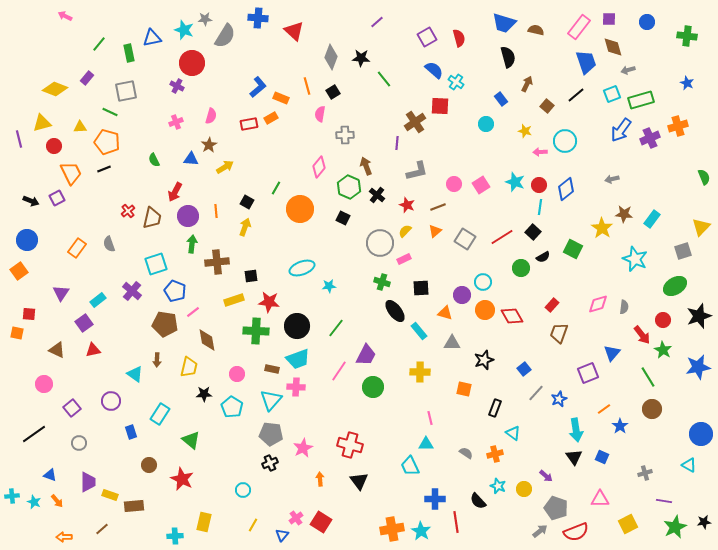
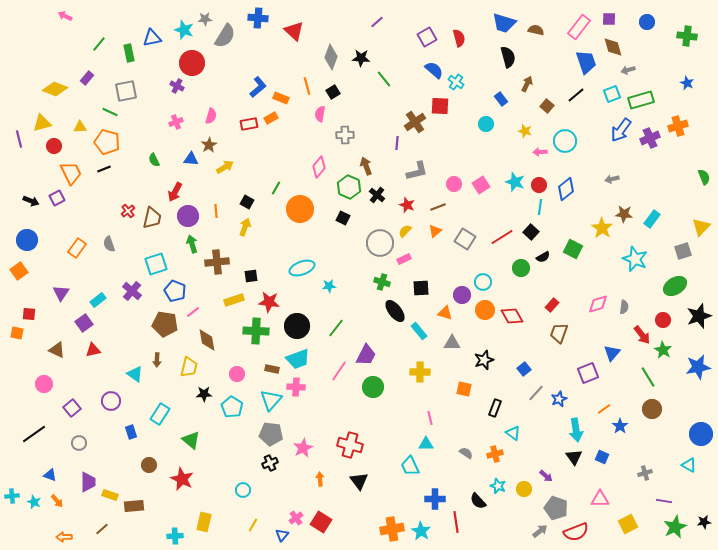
black square at (533, 232): moved 2 px left
green arrow at (192, 244): rotated 24 degrees counterclockwise
